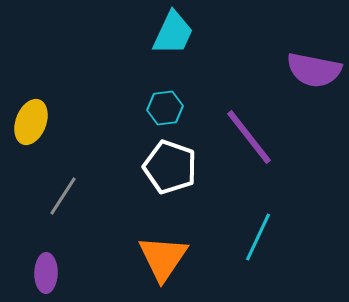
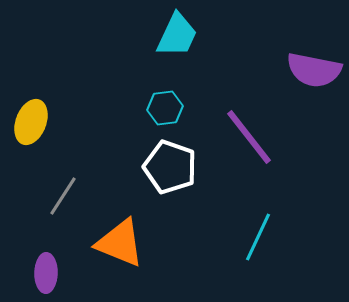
cyan trapezoid: moved 4 px right, 2 px down
orange triangle: moved 43 px left, 15 px up; rotated 42 degrees counterclockwise
